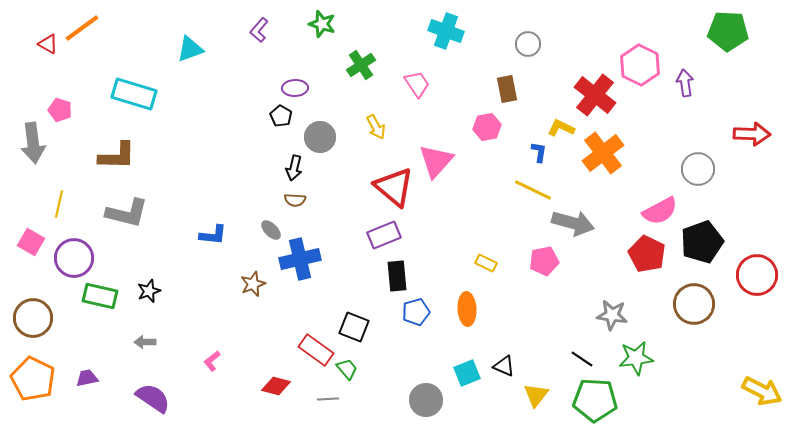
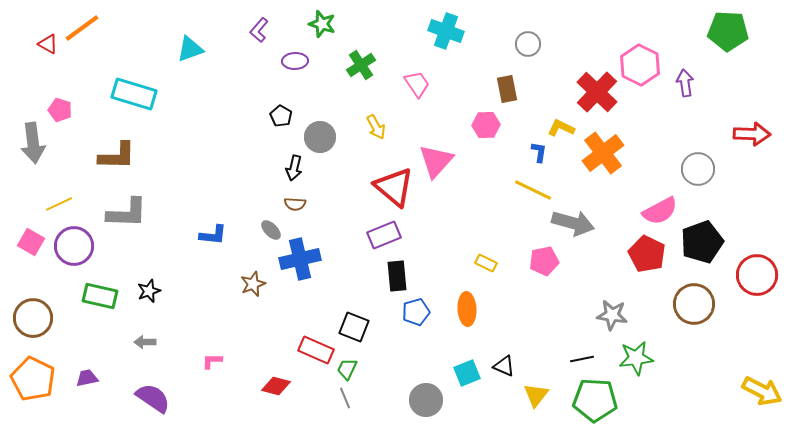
purple ellipse at (295, 88): moved 27 px up
red cross at (595, 95): moved 2 px right, 3 px up; rotated 6 degrees clockwise
pink hexagon at (487, 127): moved 1 px left, 2 px up; rotated 8 degrees clockwise
brown semicircle at (295, 200): moved 4 px down
yellow line at (59, 204): rotated 52 degrees clockwise
gray L-shape at (127, 213): rotated 12 degrees counterclockwise
purple circle at (74, 258): moved 12 px up
red rectangle at (316, 350): rotated 12 degrees counterclockwise
black line at (582, 359): rotated 45 degrees counterclockwise
pink L-shape at (212, 361): rotated 40 degrees clockwise
green trapezoid at (347, 369): rotated 115 degrees counterclockwise
gray line at (328, 399): moved 17 px right, 1 px up; rotated 70 degrees clockwise
